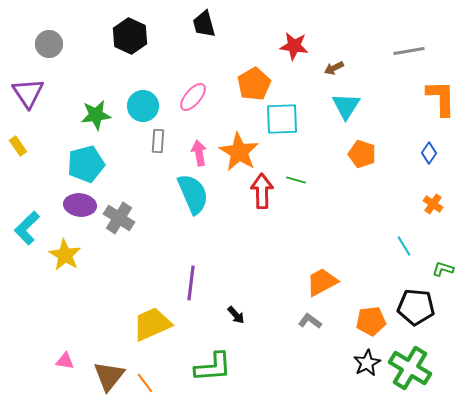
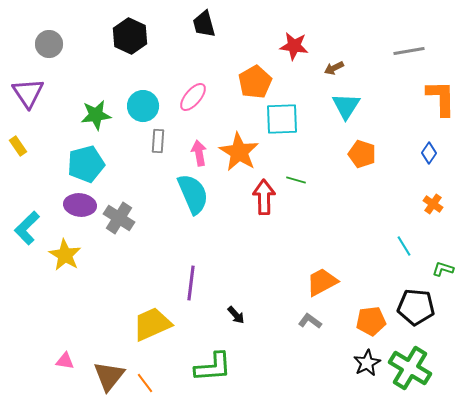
orange pentagon at (254, 84): moved 1 px right, 2 px up
red arrow at (262, 191): moved 2 px right, 6 px down
